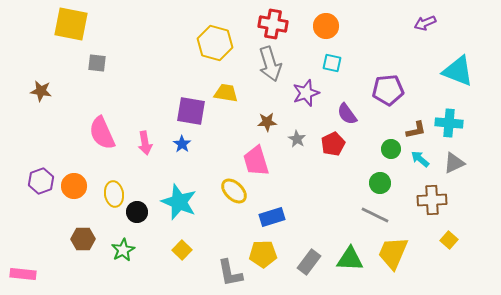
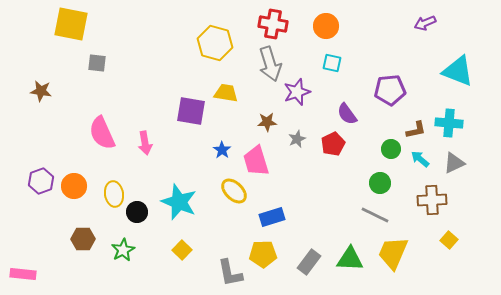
purple pentagon at (388, 90): moved 2 px right
purple star at (306, 93): moved 9 px left, 1 px up
gray star at (297, 139): rotated 18 degrees clockwise
blue star at (182, 144): moved 40 px right, 6 px down
